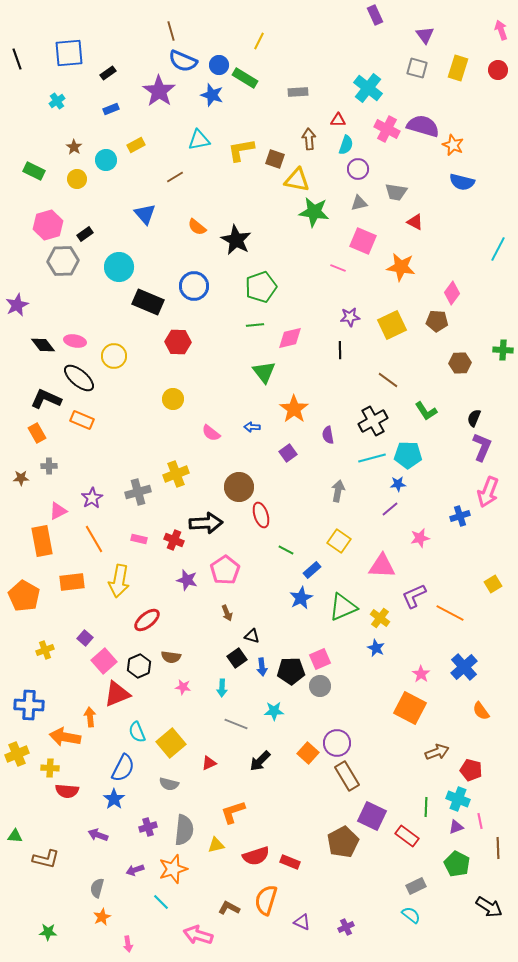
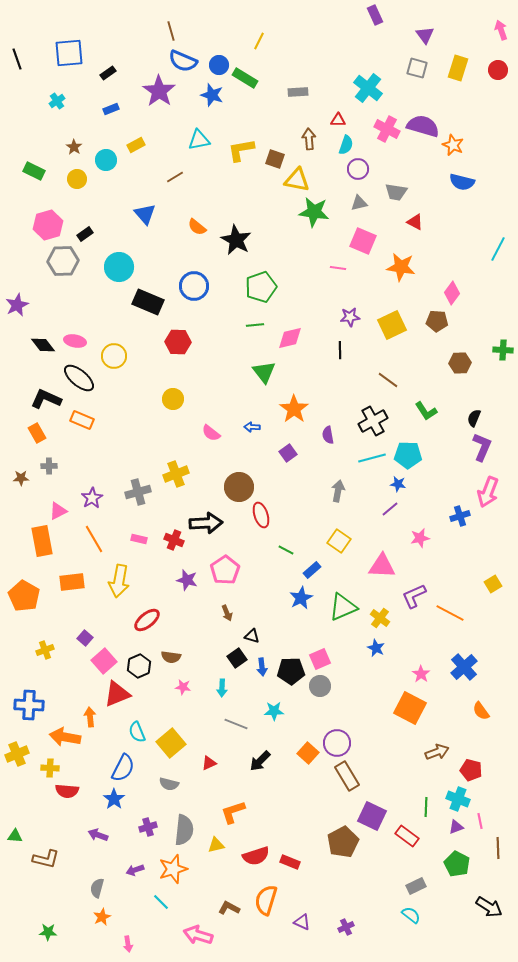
pink line at (338, 268): rotated 14 degrees counterclockwise
blue star at (398, 484): rotated 14 degrees clockwise
